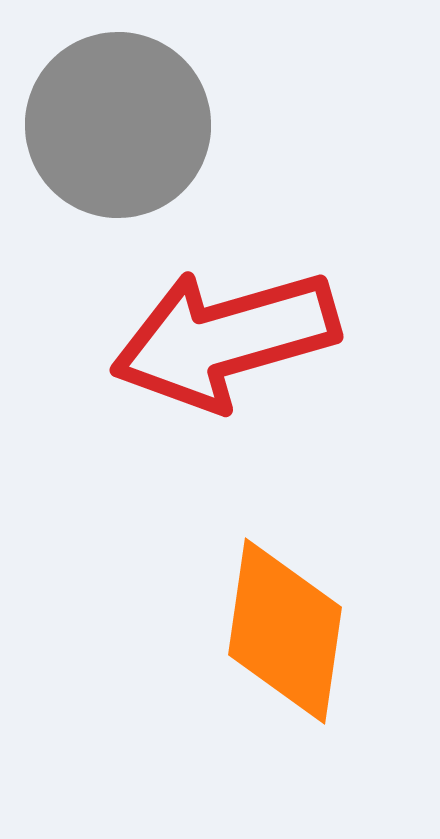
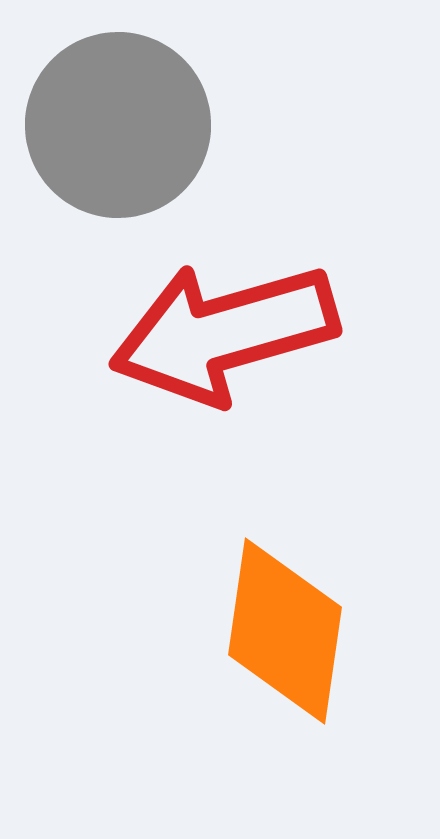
red arrow: moved 1 px left, 6 px up
